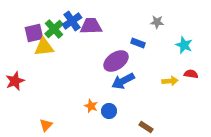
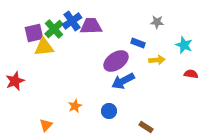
yellow arrow: moved 13 px left, 21 px up
orange star: moved 16 px left; rotated 24 degrees clockwise
